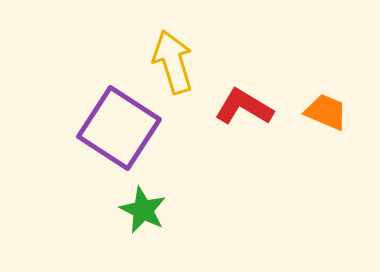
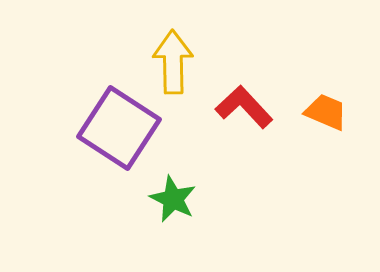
yellow arrow: rotated 16 degrees clockwise
red L-shape: rotated 16 degrees clockwise
green star: moved 30 px right, 11 px up
